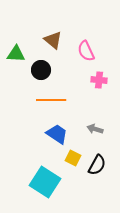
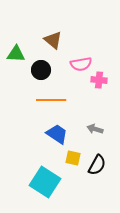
pink semicircle: moved 5 px left, 13 px down; rotated 75 degrees counterclockwise
yellow square: rotated 14 degrees counterclockwise
